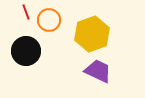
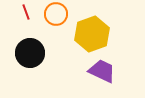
orange circle: moved 7 px right, 6 px up
black circle: moved 4 px right, 2 px down
purple trapezoid: moved 4 px right
